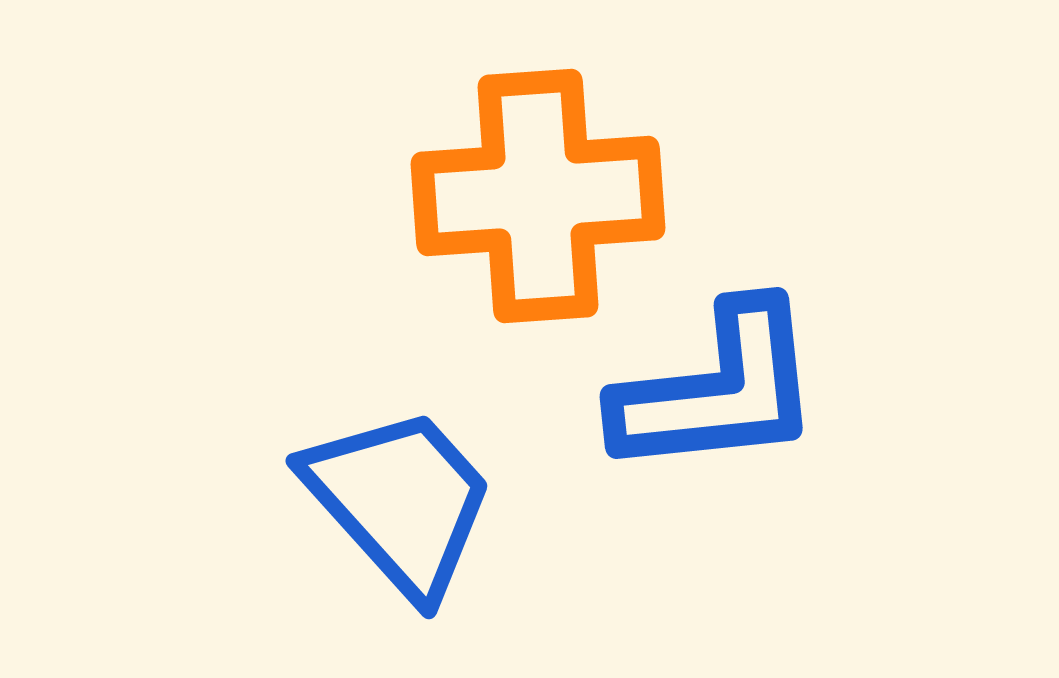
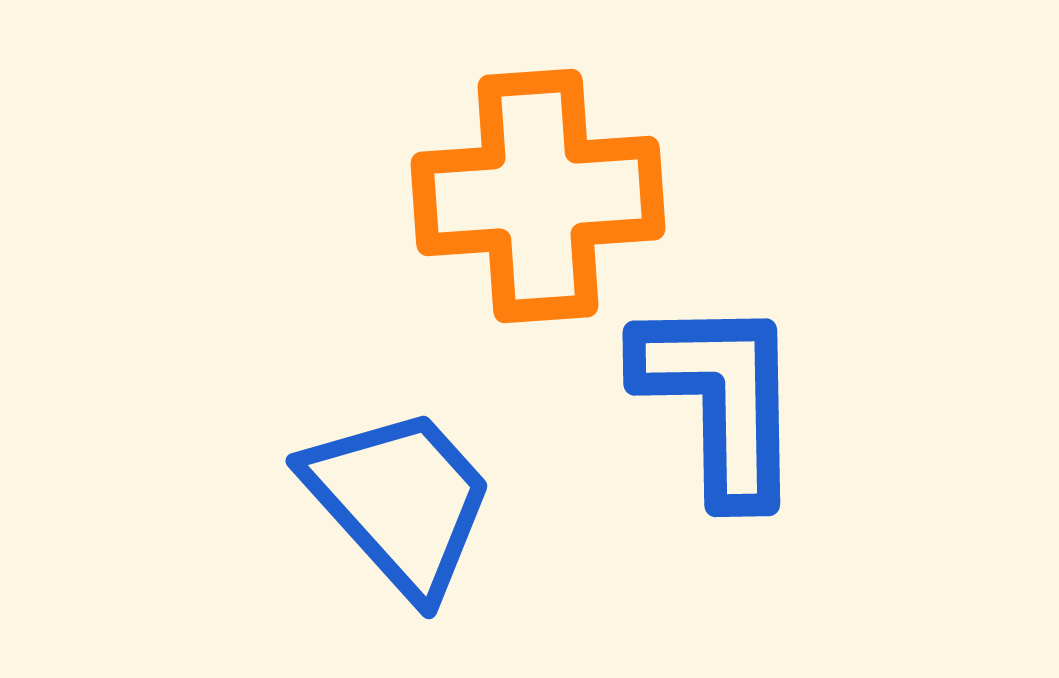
blue L-shape: moved 2 px right, 9 px down; rotated 85 degrees counterclockwise
